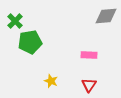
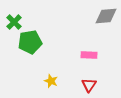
green cross: moved 1 px left, 1 px down
